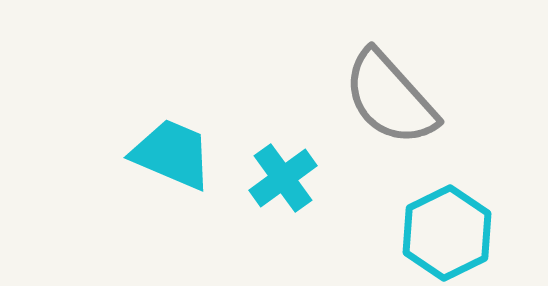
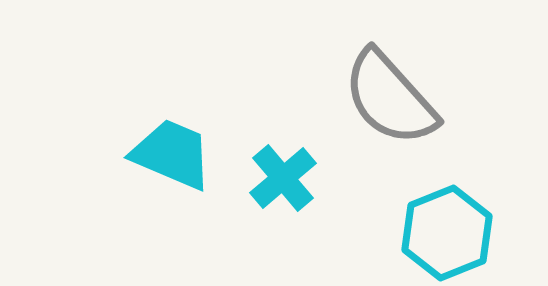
cyan cross: rotated 4 degrees counterclockwise
cyan hexagon: rotated 4 degrees clockwise
